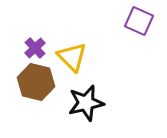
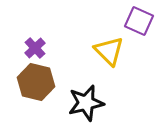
yellow triangle: moved 37 px right, 6 px up
